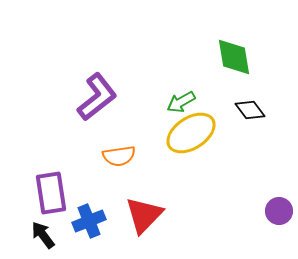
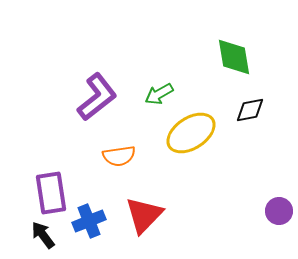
green arrow: moved 22 px left, 8 px up
black diamond: rotated 64 degrees counterclockwise
